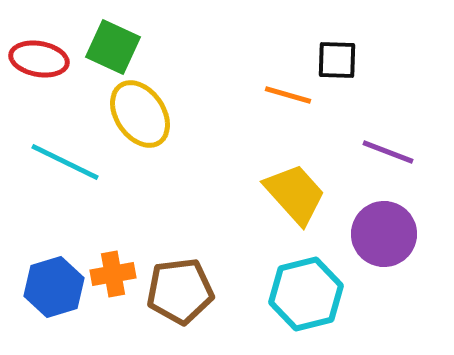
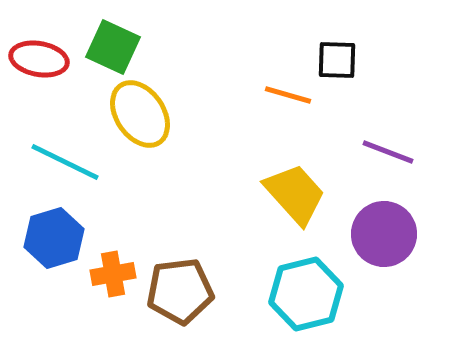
blue hexagon: moved 49 px up
